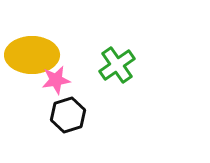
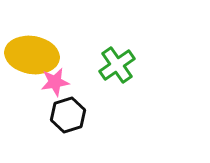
yellow ellipse: rotated 9 degrees clockwise
pink star: moved 1 px left, 2 px down
